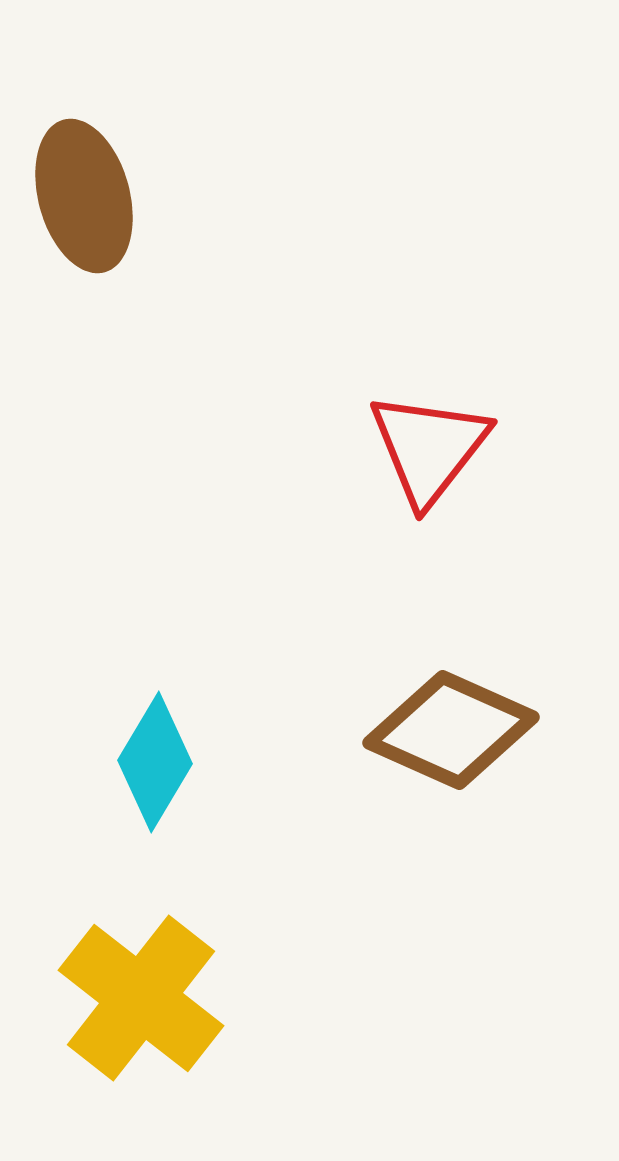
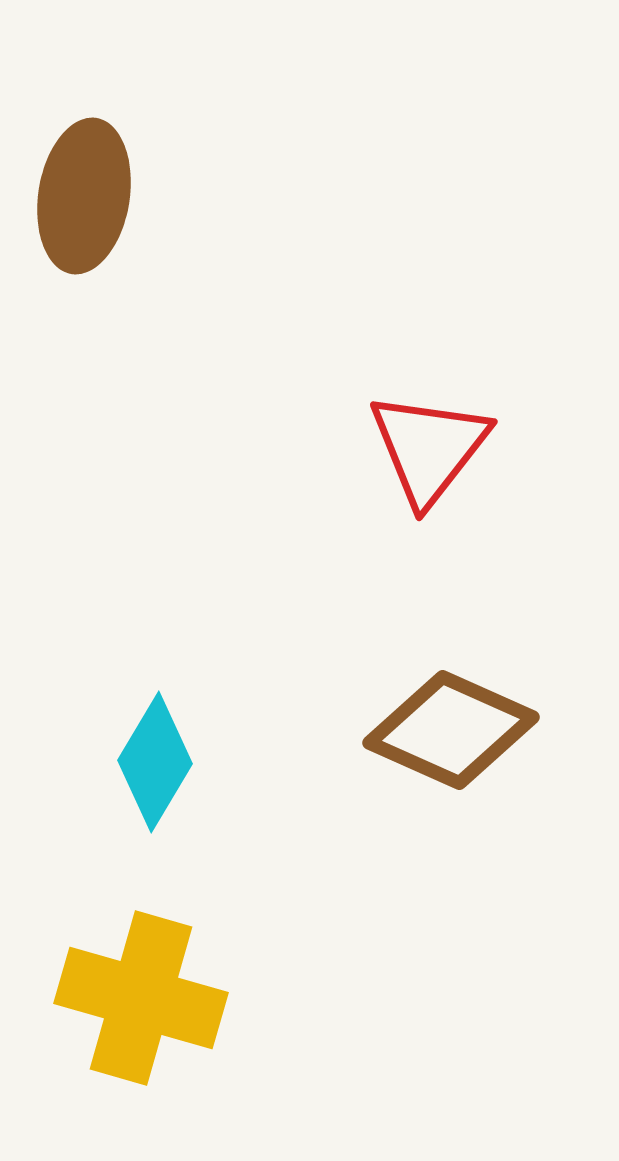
brown ellipse: rotated 24 degrees clockwise
yellow cross: rotated 22 degrees counterclockwise
